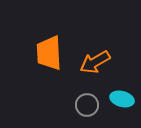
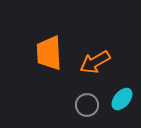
cyan ellipse: rotated 65 degrees counterclockwise
